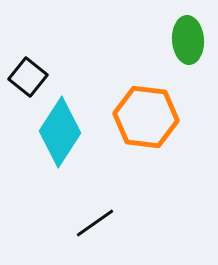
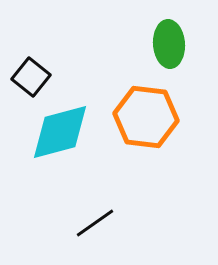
green ellipse: moved 19 px left, 4 px down
black square: moved 3 px right
cyan diamond: rotated 42 degrees clockwise
